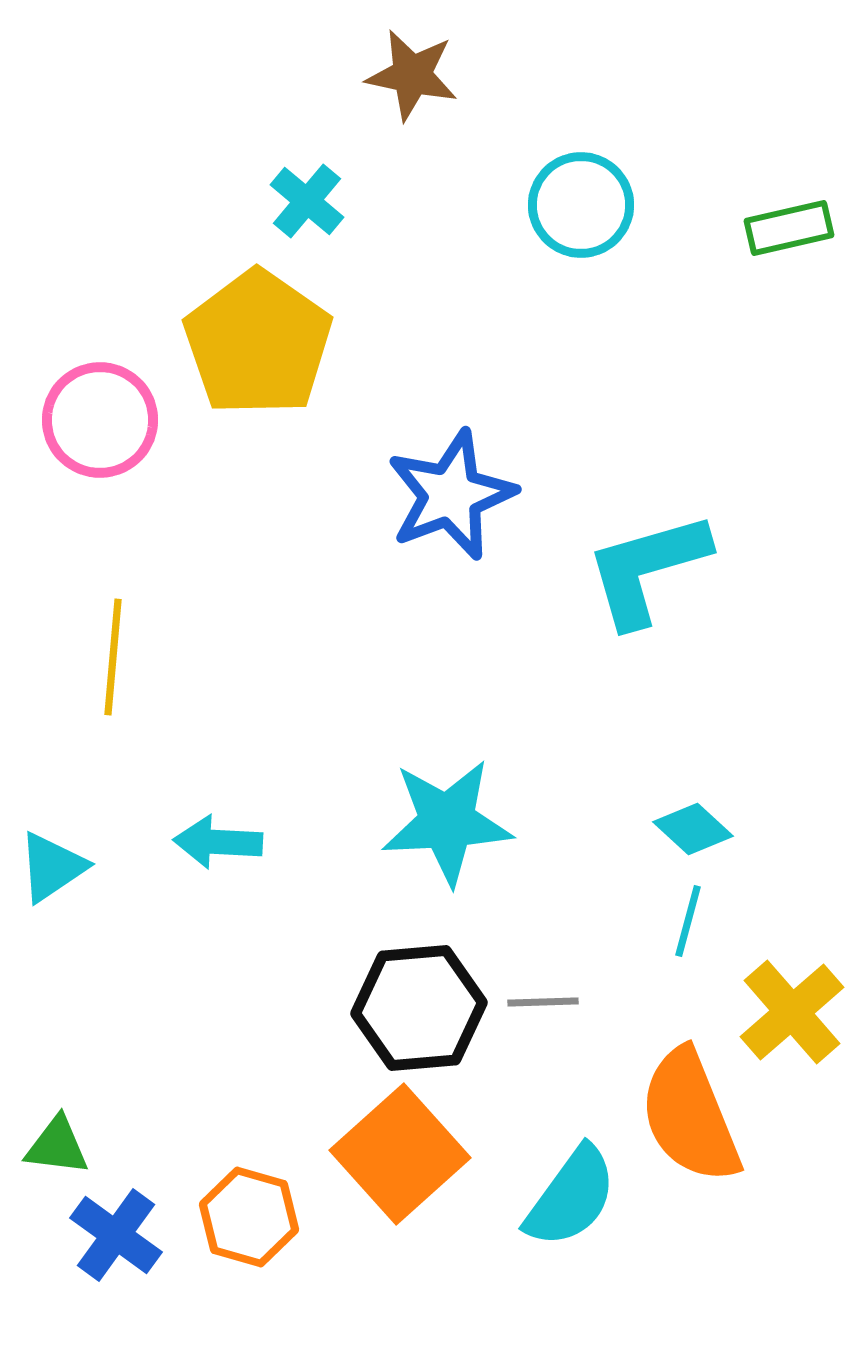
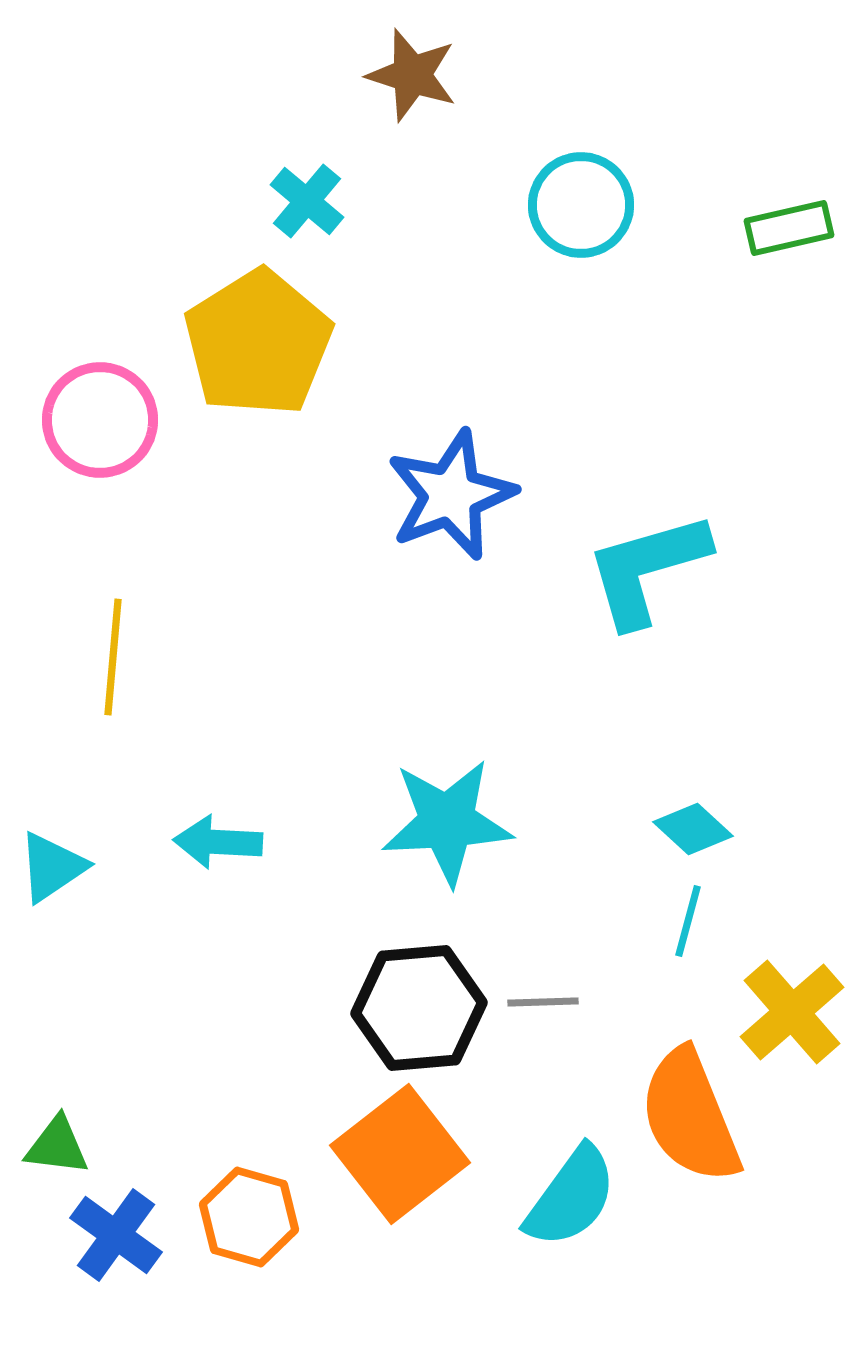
brown star: rotated 6 degrees clockwise
yellow pentagon: rotated 5 degrees clockwise
orange square: rotated 4 degrees clockwise
